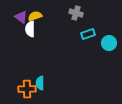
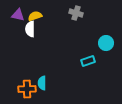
purple triangle: moved 3 px left, 2 px up; rotated 24 degrees counterclockwise
cyan rectangle: moved 27 px down
cyan circle: moved 3 px left
cyan semicircle: moved 2 px right
